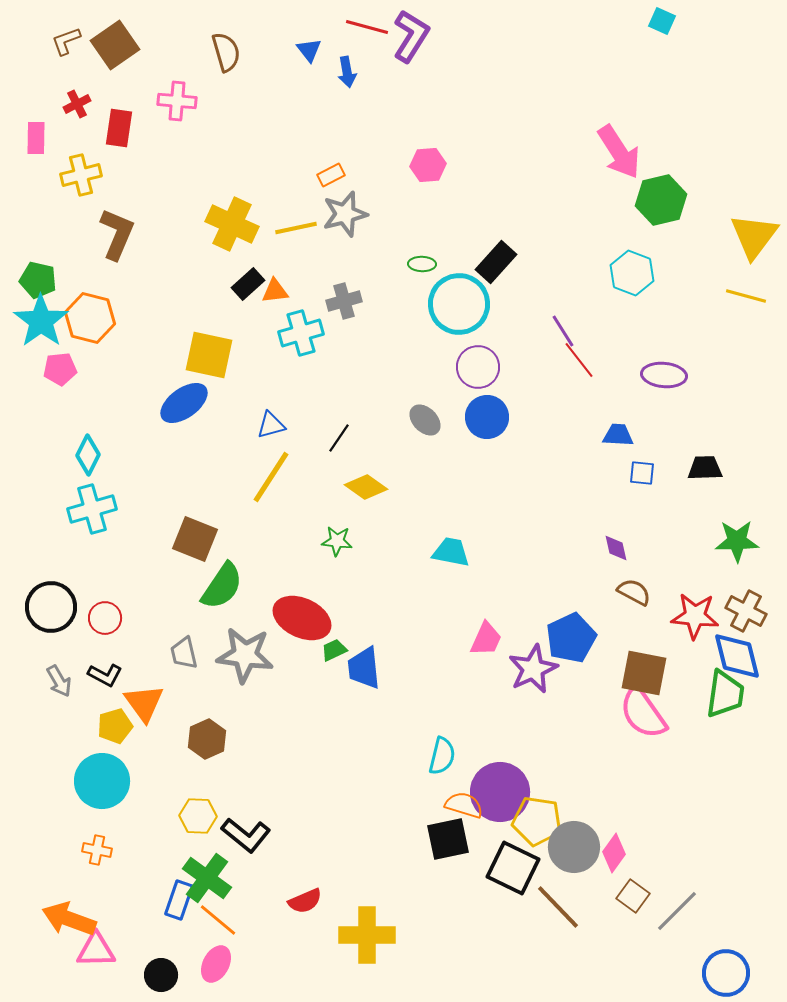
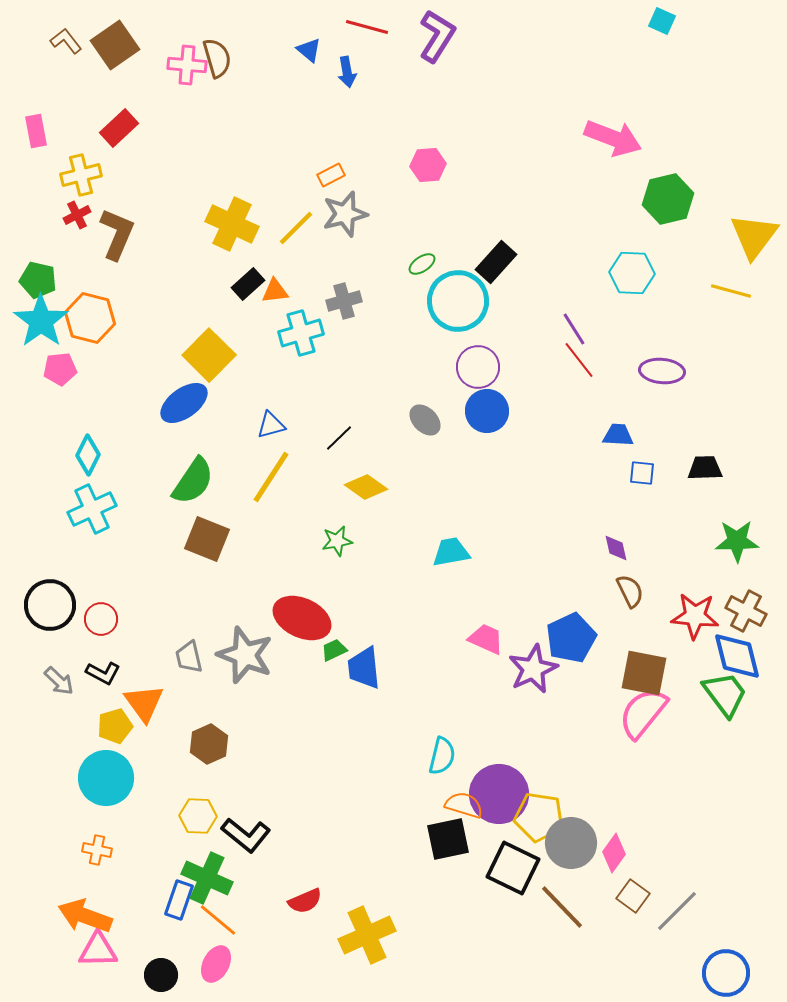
purple L-shape at (411, 36): moved 26 px right
brown L-shape at (66, 41): rotated 72 degrees clockwise
blue triangle at (309, 50): rotated 12 degrees counterclockwise
brown semicircle at (226, 52): moved 9 px left, 6 px down
pink cross at (177, 101): moved 10 px right, 36 px up
red cross at (77, 104): moved 111 px down
red rectangle at (119, 128): rotated 39 degrees clockwise
pink rectangle at (36, 138): moved 7 px up; rotated 12 degrees counterclockwise
pink arrow at (619, 152): moved 6 px left, 14 px up; rotated 36 degrees counterclockwise
green hexagon at (661, 200): moved 7 px right, 1 px up
yellow line at (296, 228): rotated 33 degrees counterclockwise
green ellipse at (422, 264): rotated 36 degrees counterclockwise
cyan hexagon at (632, 273): rotated 18 degrees counterclockwise
yellow line at (746, 296): moved 15 px left, 5 px up
cyan circle at (459, 304): moved 1 px left, 3 px up
purple line at (563, 331): moved 11 px right, 2 px up
yellow square at (209, 355): rotated 33 degrees clockwise
purple ellipse at (664, 375): moved 2 px left, 4 px up
blue circle at (487, 417): moved 6 px up
black line at (339, 438): rotated 12 degrees clockwise
cyan cross at (92, 509): rotated 9 degrees counterclockwise
brown square at (195, 539): moved 12 px right
green star at (337, 541): rotated 16 degrees counterclockwise
cyan trapezoid at (451, 552): rotated 21 degrees counterclockwise
green semicircle at (222, 586): moved 29 px left, 105 px up
brown semicircle at (634, 592): moved 4 px left, 1 px up; rotated 36 degrees clockwise
black circle at (51, 607): moved 1 px left, 2 px up
red circle at (105, 618): moved 4 px left, 1 px down
pink trapezoid at (486, 639): rotated 90 degrees counterclockwise
gray trapezoid at (184, 653): moved 5 px right, 4 px down
gray star at (245, 655): rotated 14 degrees clockwise
black L-shape at (105, 675): moved 2 px left, 2 px up
gray arrow at (59, 681): rotated 16 degrees counterclockwise
green trapezoid at (725, 694): rotated 45 degrees counterclockwise
pink semicircle at (643, 713): rotated 74 degrees clockwise
brown hexagon at (207, 739): moved 2 px right, 5 px down
cyan circle at (102, 781): moved 4 px right, 3 px up
purple circle at (500, 792): moved 1 px left, 2 px down
yellow pentagon at (537, 821): moved 2 px right, 4 px up
gray circle at (574, 847): moved 3 px left, 4 px up
green cross at (207, 878): rotated 12 degrees counterclockwise
brown line at (558, 907): moved 4 px right
orange arrow at (69, 919): moved 16 px right, 3 px up
yellow cross at (367, 935): rotated 24 degrees counterclockwise
pink triangle at (96, 950): moved 2 px right
